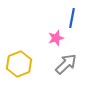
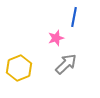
blue line: moved 2 px right, 1 px up
yellow hexagon: moved 4 px down
